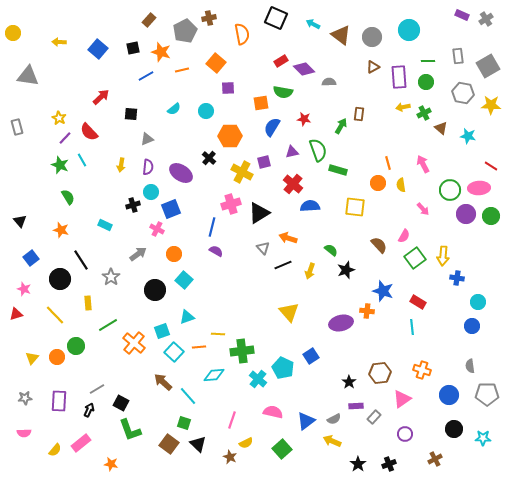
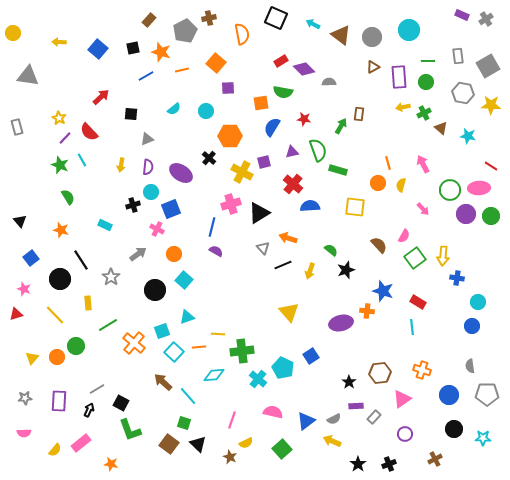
yellow semicircle at (401, 185): rotated 24 degrees clockwise
